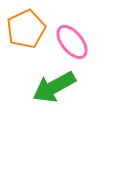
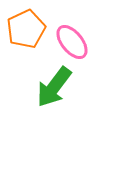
green arrow: rotated 24 degrees counterclockwise
